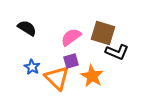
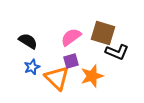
black semicircle: moved 1 px right, 13 px down
blue star: rotated 21 degrees clockwise
orange star: rotated 25 degrees clockwise
